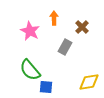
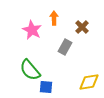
pink star: moved 2 px right, 1 px up
